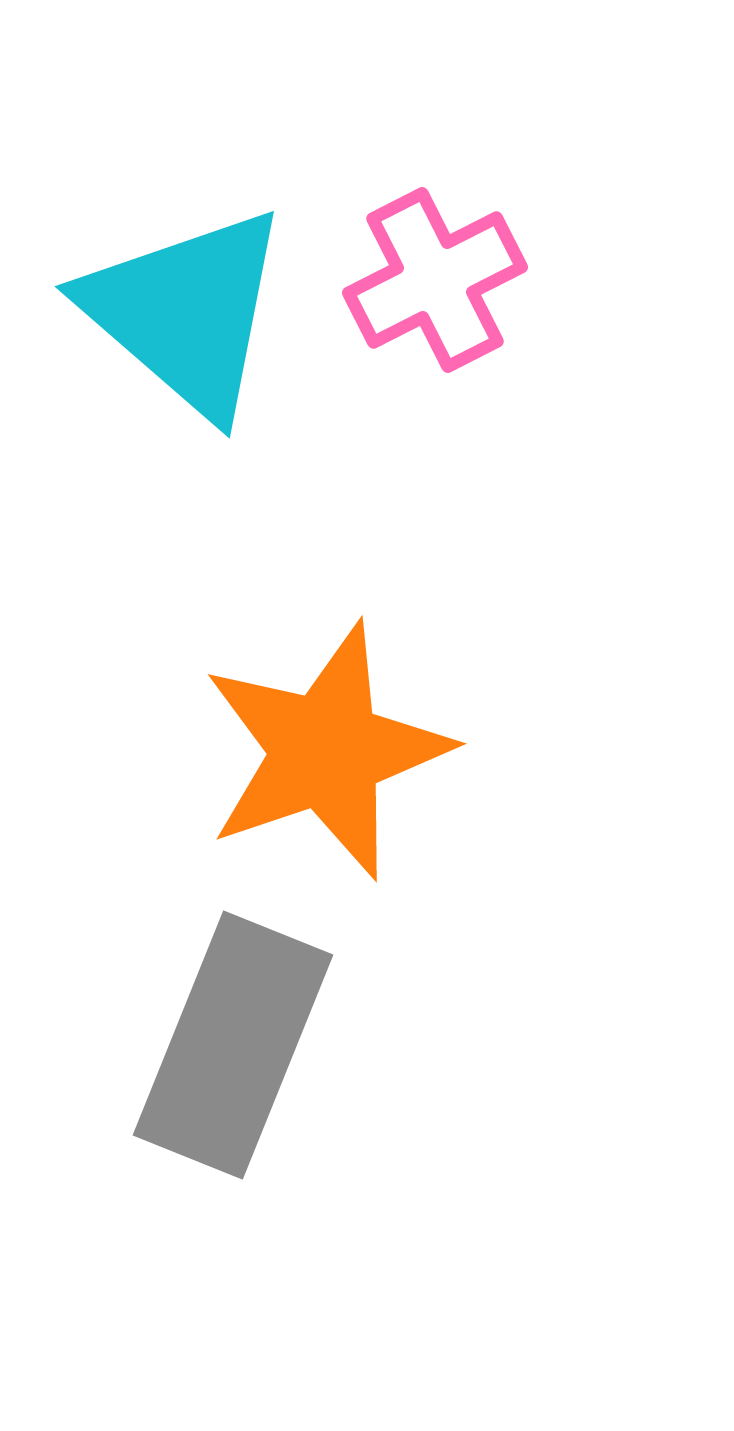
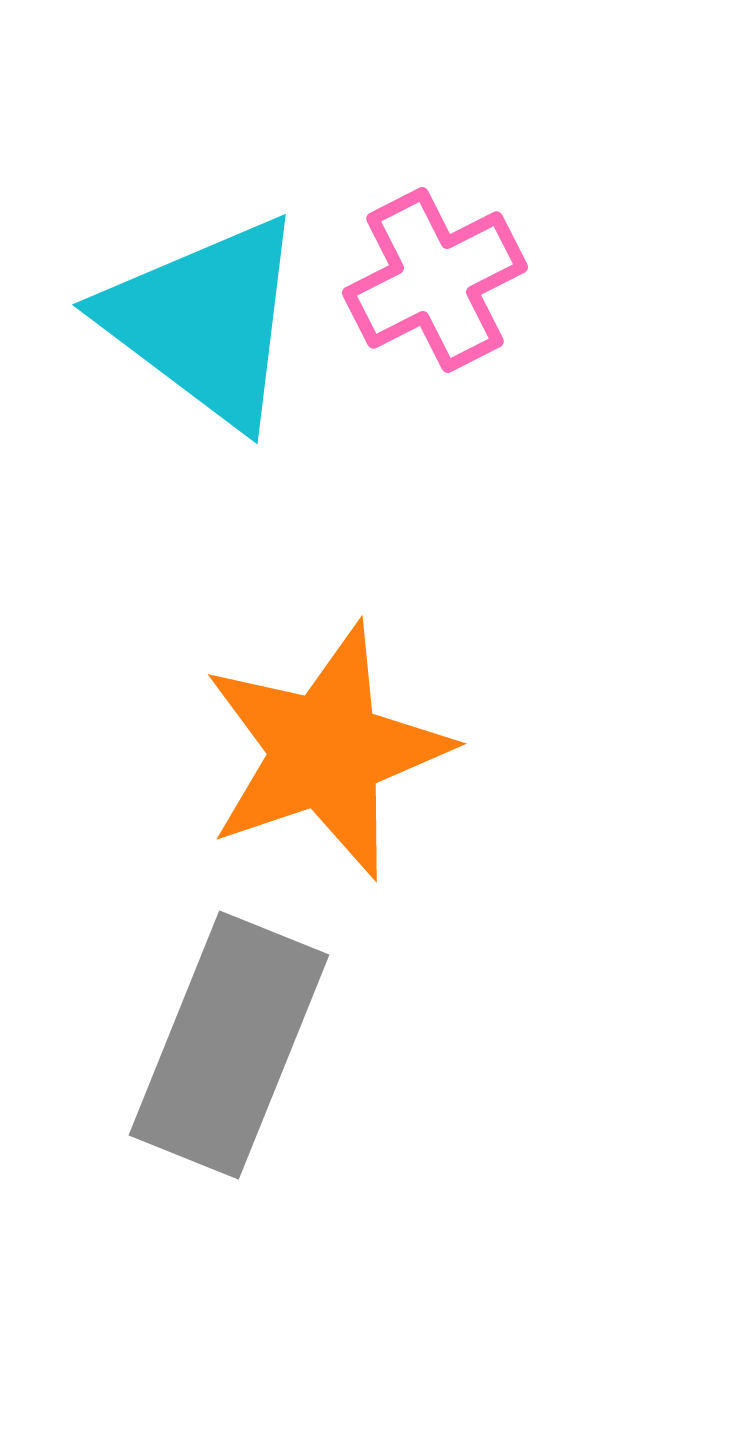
cyan triangle: moved 19 px right, 9 px down; rotated 4 degrees counterclockwise
gray rectangle: moved 4 px left
